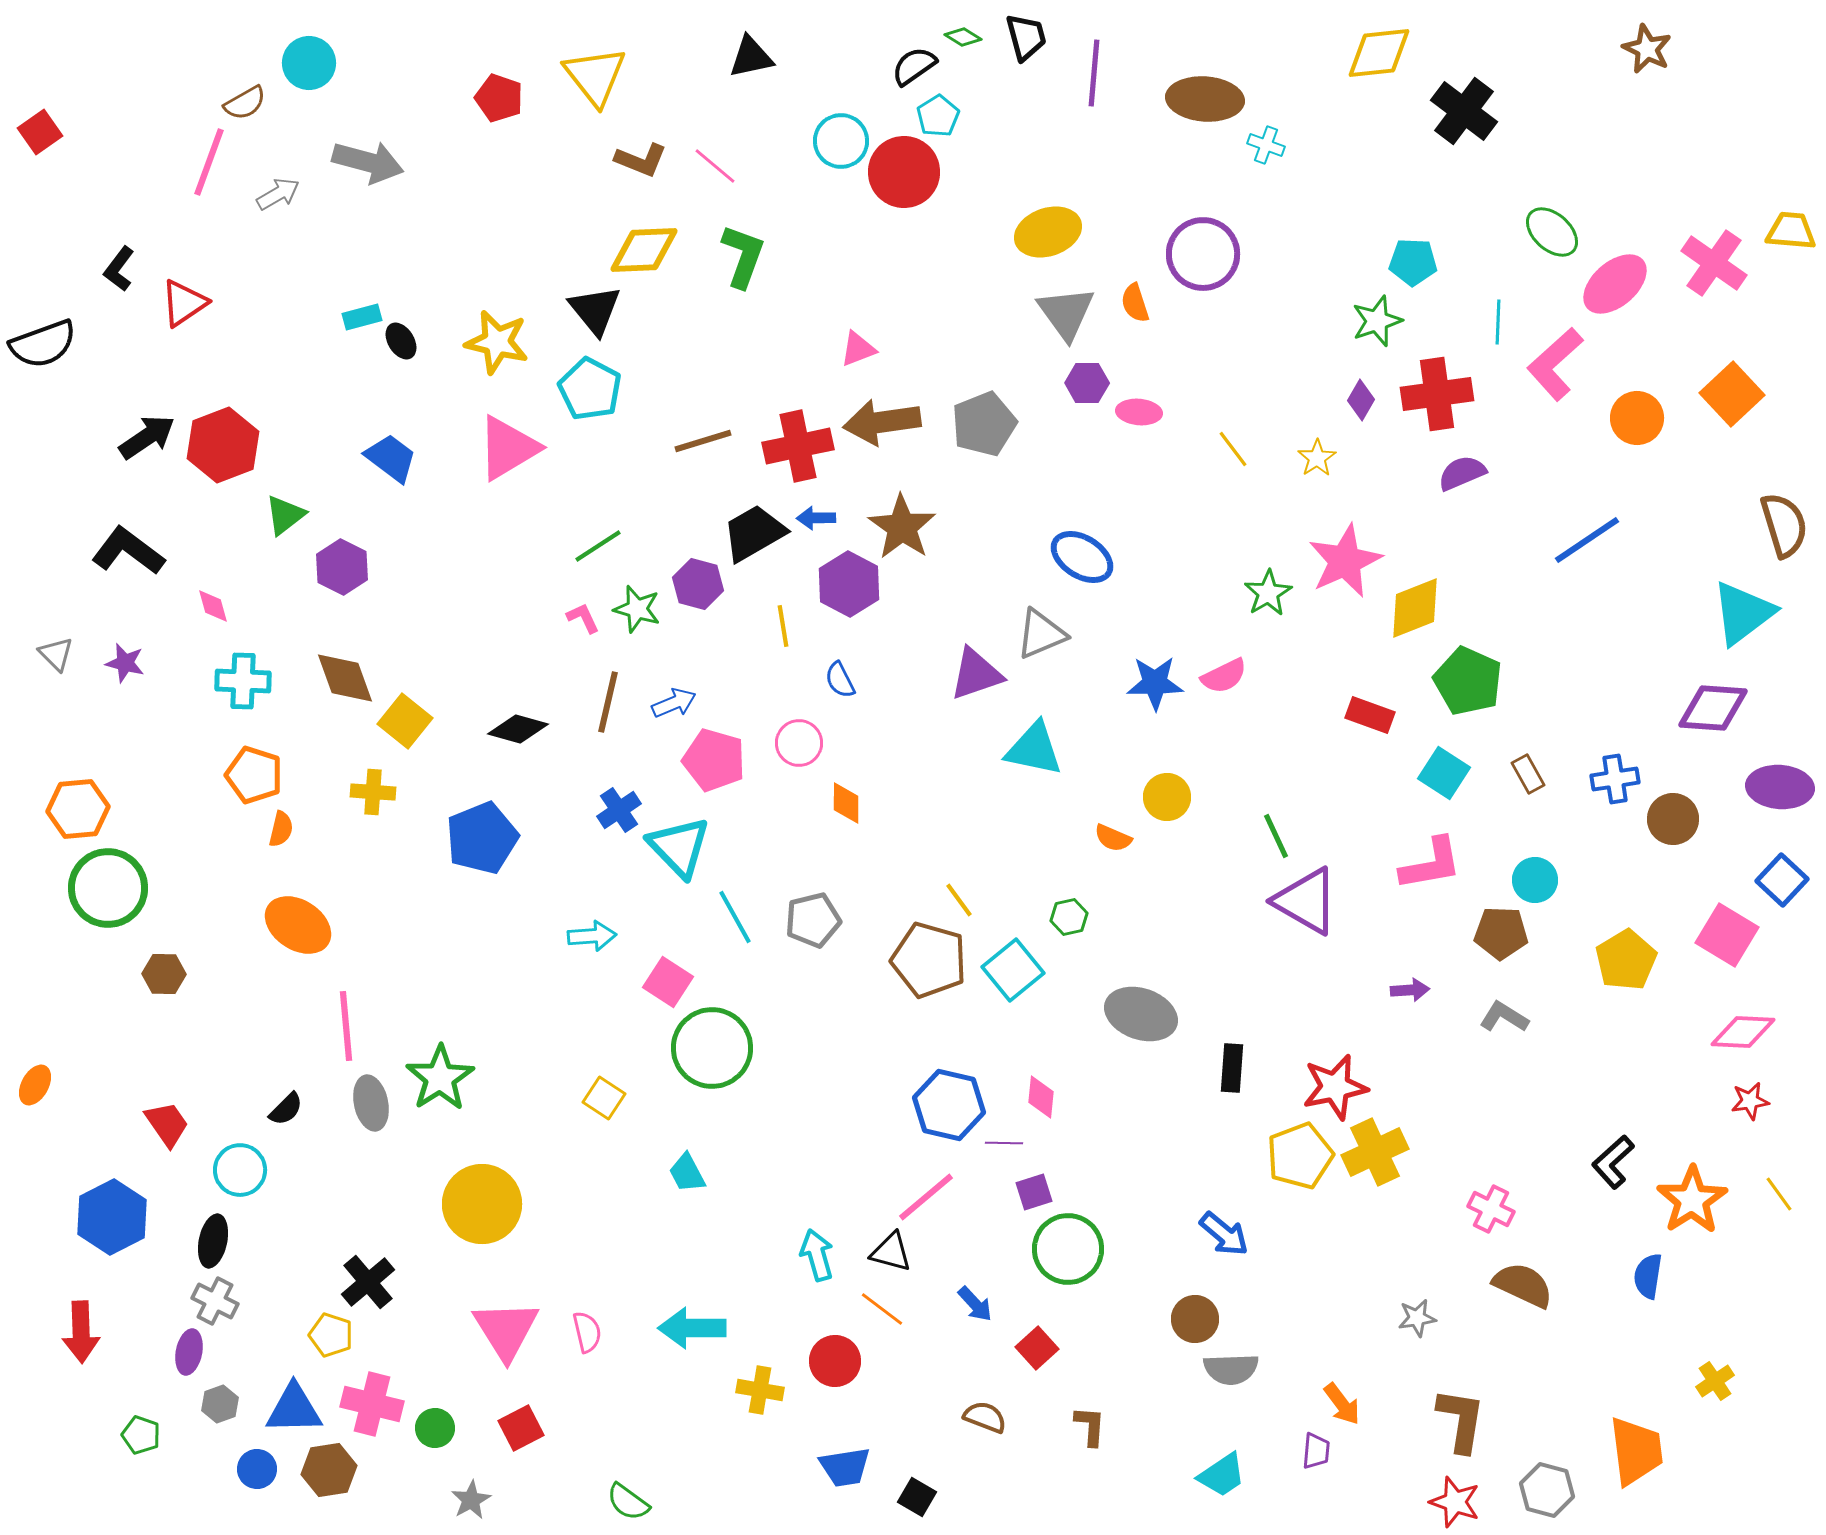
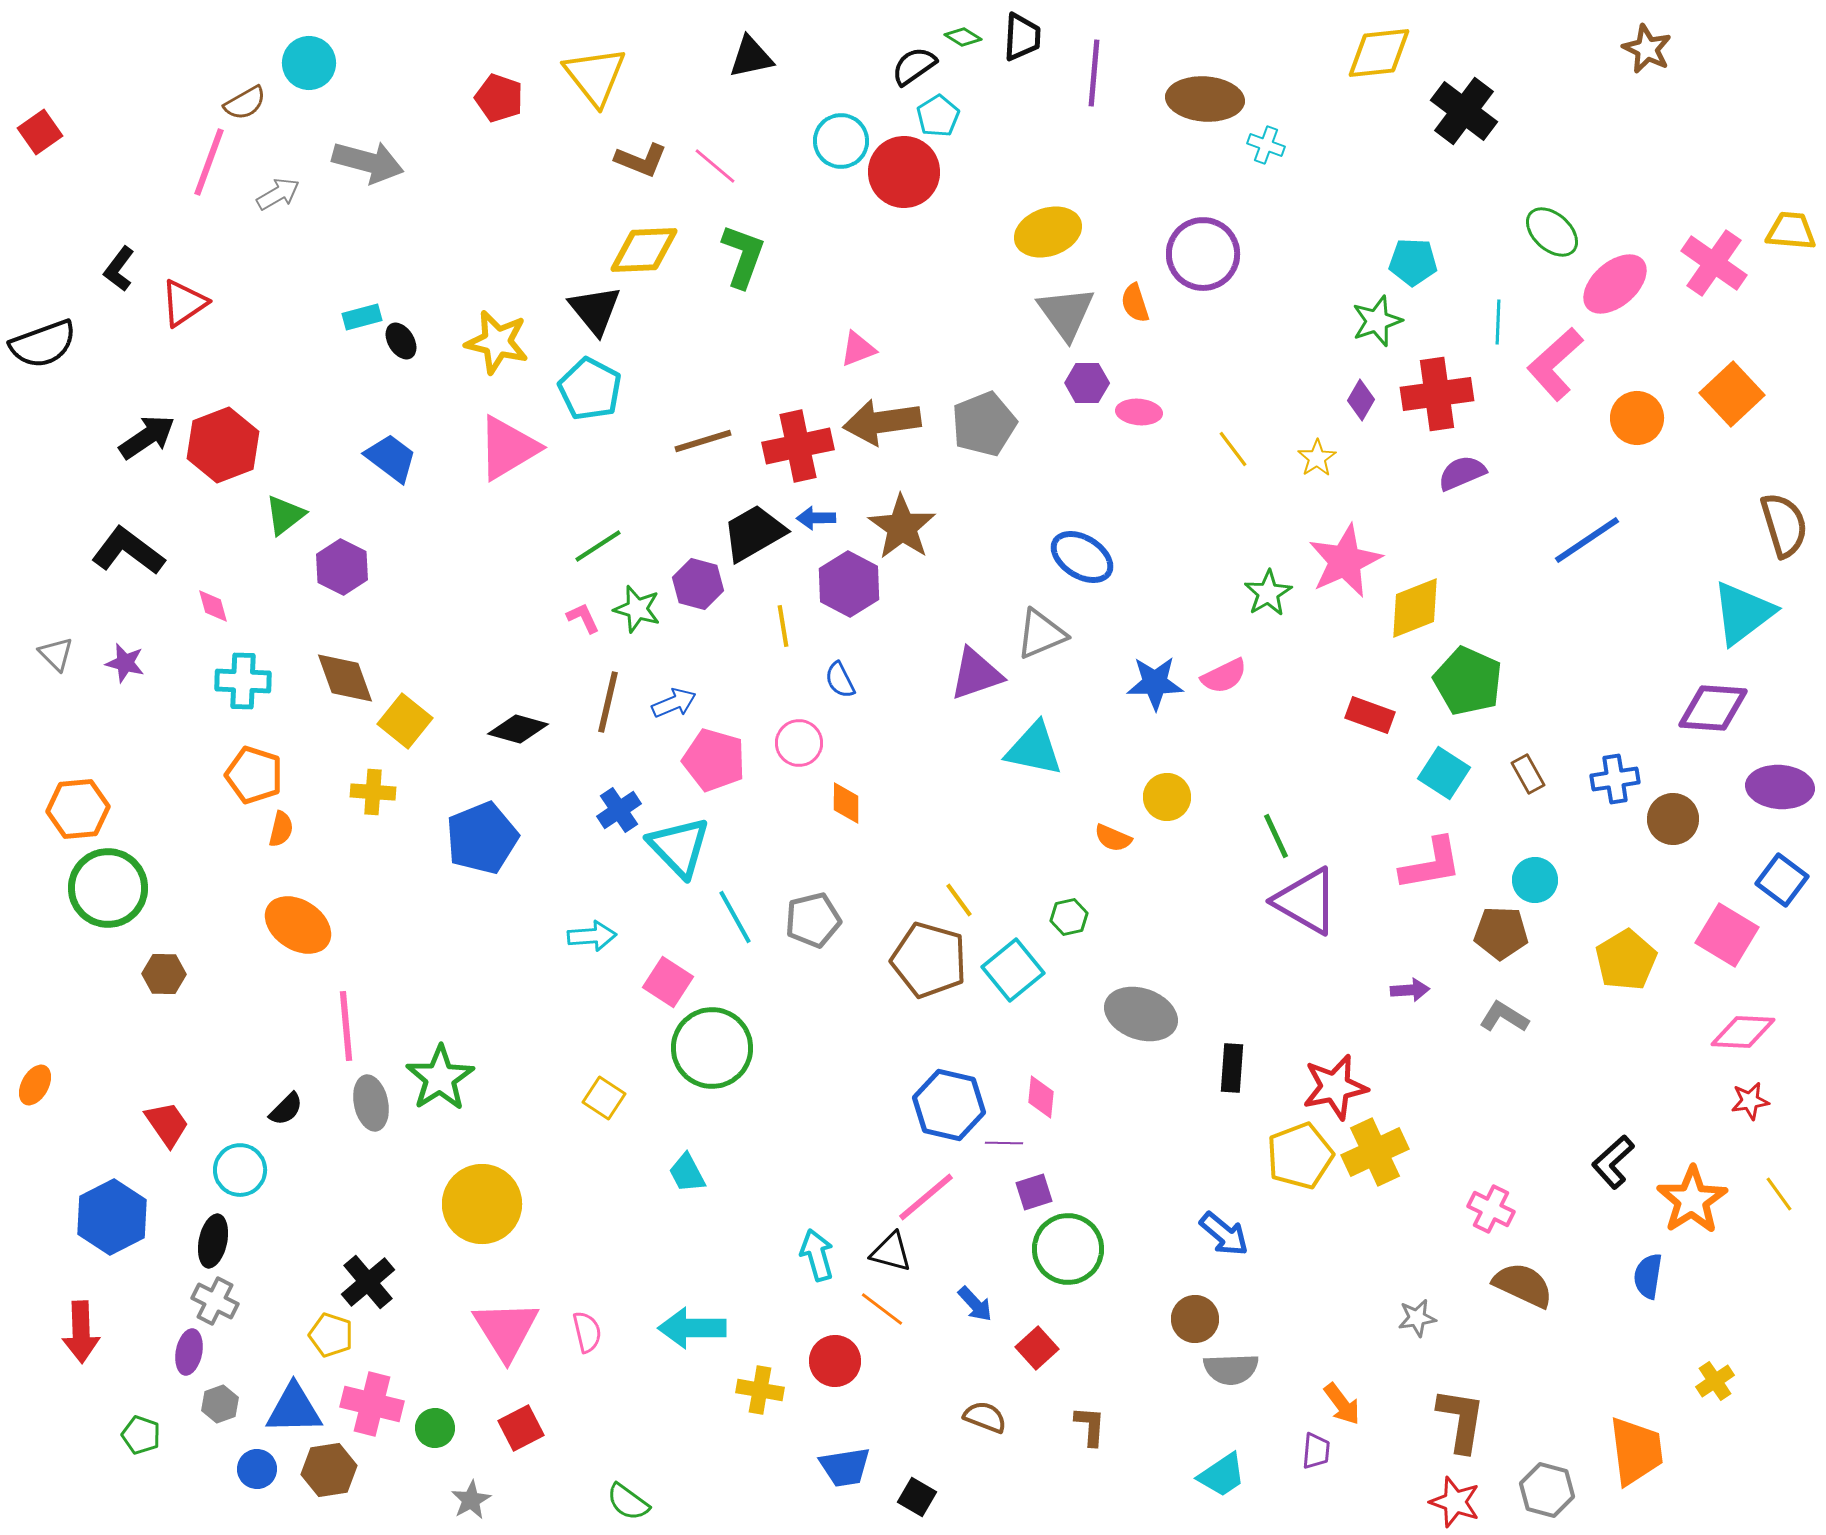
black trapezoid at (1026, 37): moved 4 px left; rotated 18 degrees clockwise
blue square at (1782, 880): rotated 6 degrees counterclockwise
